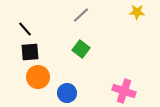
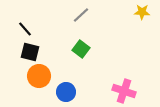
yellow star: moved 5 px right
black square: rotated 18 degrees clockwise
orange circle: moved 1 px right, 1 px up
blue circle: moved 1 px left, 1 px up
